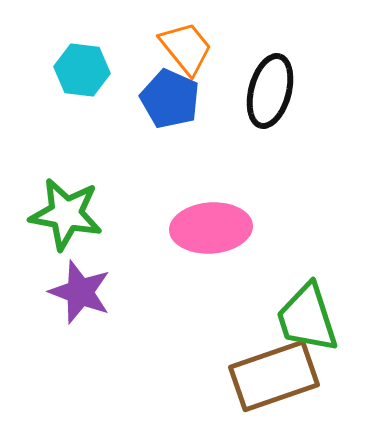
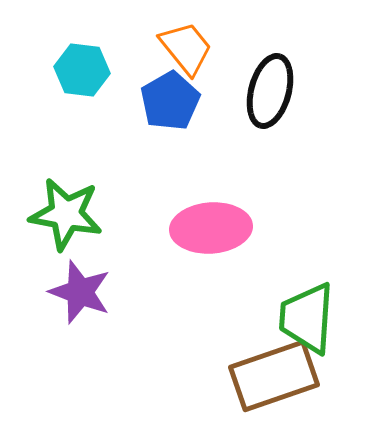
blue pentagon: moved 2 px down; rotated 18 degrees clockwise
green trapezoid: rotated 22 degrees clockwise
